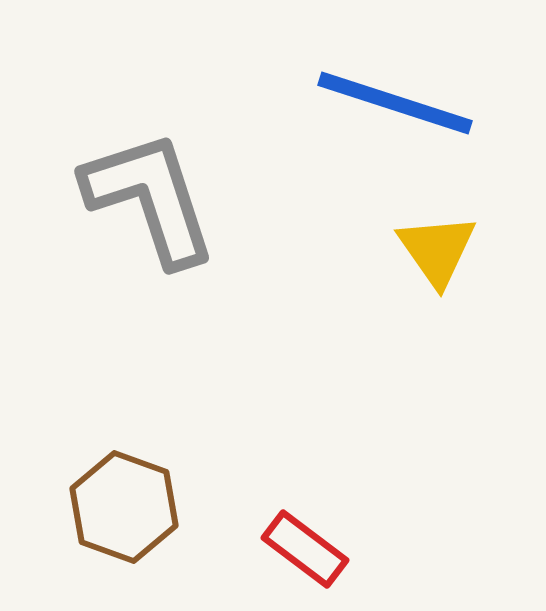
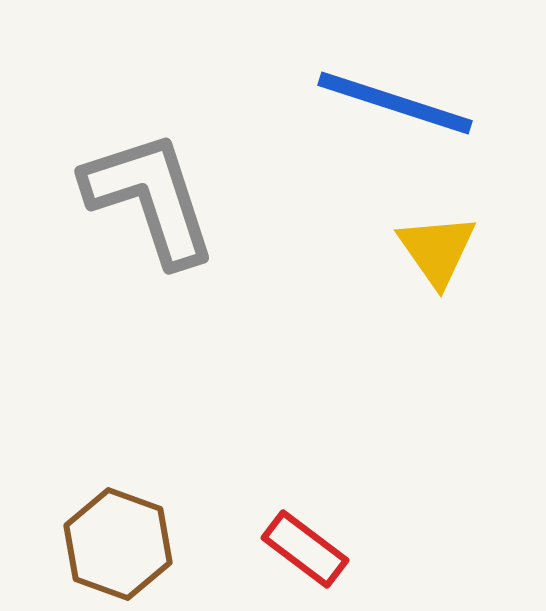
brown hexagon: moved 6 px left, 37 px down
